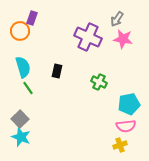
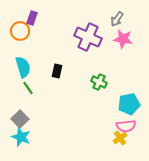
yellow cross: moved 7 px up; rotated 16 degrees counterclockwise
